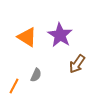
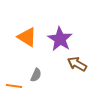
purple star: moved 4 px down
brown arrow: rotated 84 degrees clockwise
orange line: rotated 70 degrees clockwise
